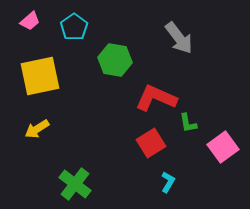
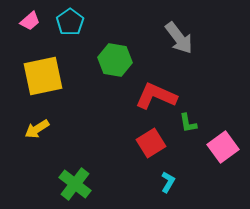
cyan pentagon: moved 4 px left, 5 px up
yellow square: moved 3 px right
red L-shape: moved 2 px up
